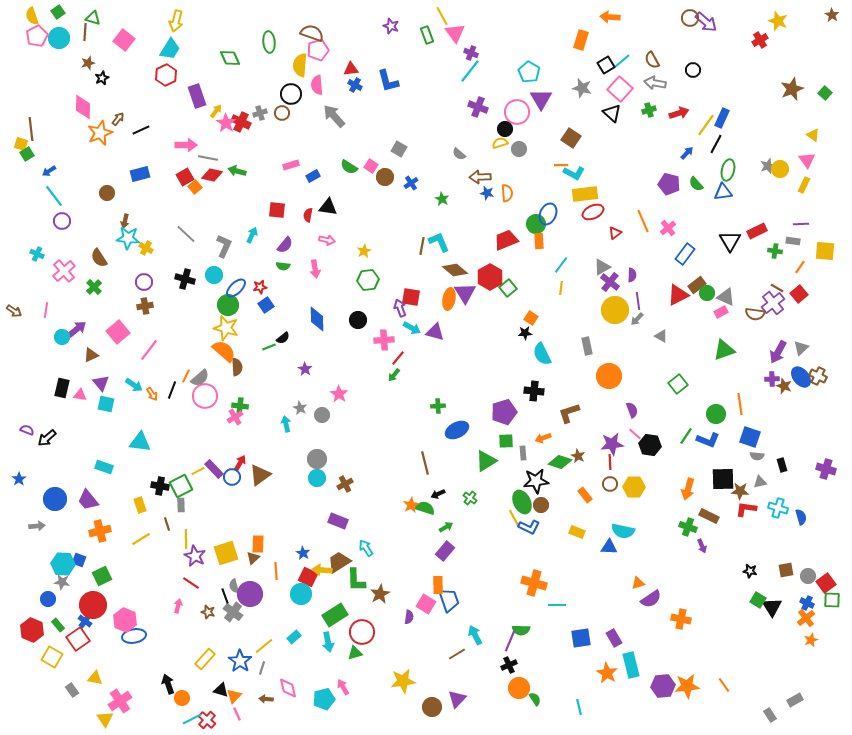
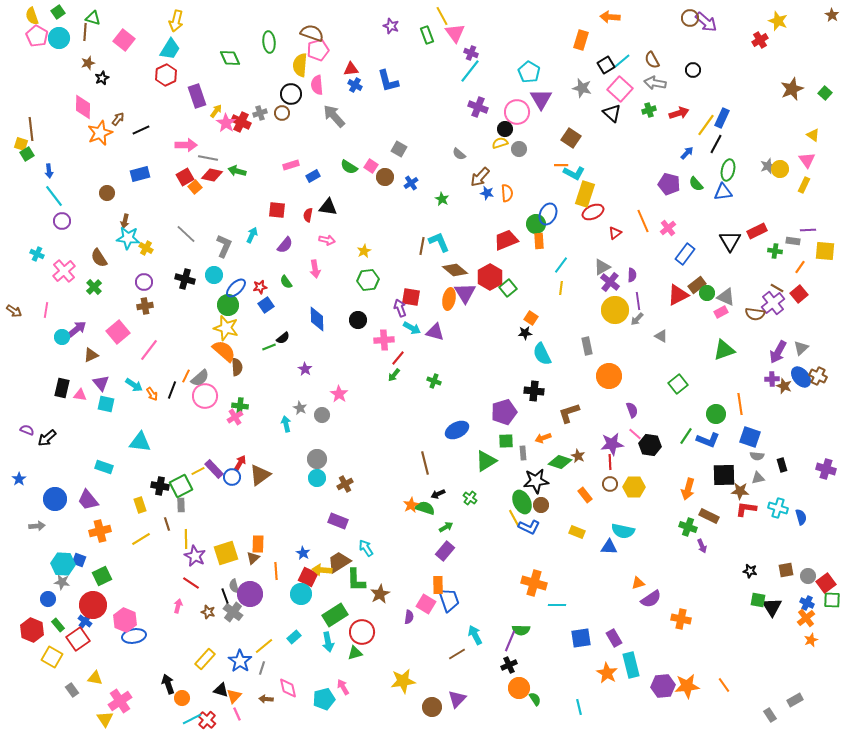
pink pentagon at (37, 36): rotated 15 degrees counterclockwise
blue arrow at (49, 171): rotated 64 degrees counterclockwise
brown arrow at (480, 177): rotated 45 degrees counterclockwise
yellow rectangle at (585, 194): rotated 65 degrees counterclockwise
purple line at (801, 224): moved 7 px right, 6 px down
green semicircle at (283, 266): moved 3 px right, 16 px down; rotated 48 degrees clockwise
green cross at (438, 406): moved 4 px left, 25 px up; rotated 24 degrees clockwise
black square at (723, 479): moved 1 px right, 4 px up
gray triangle at (760, 482): moved 2 px left, 4 px up
green square at (758, 600): rotated 21 degrees counterclockwise
